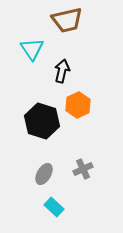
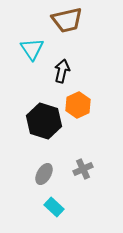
black hexagon: moved 2 px right
